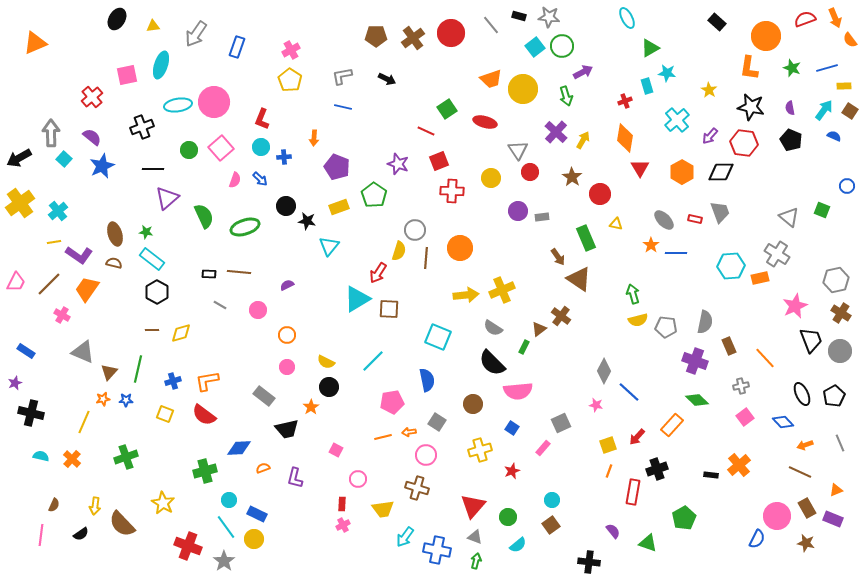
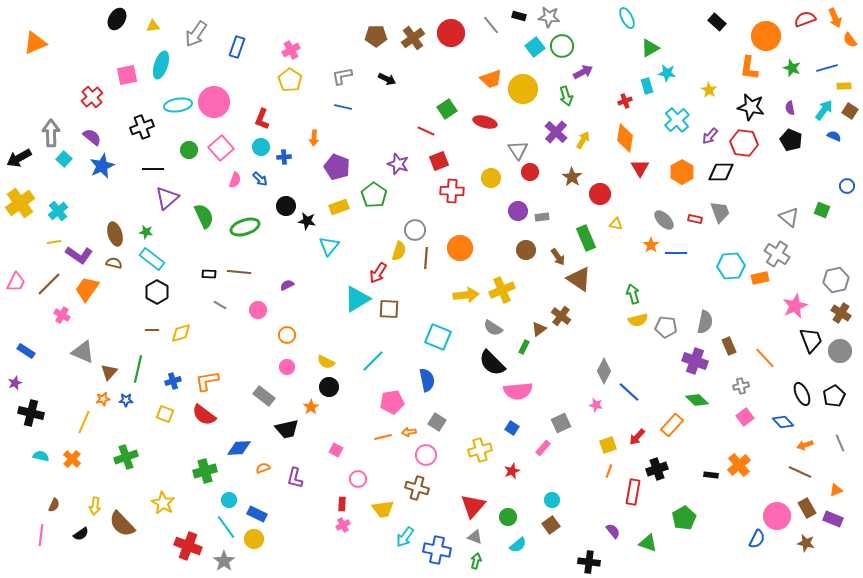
brown circle at (473, 404): moved 53 px right, 154 px up
